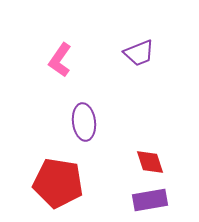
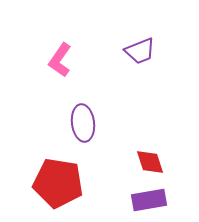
purple trapezoid: moved 1 px right, 2 px up
purple ellipse: moved 1 px left, 1 px down
purple rectangle: moved 1 px left
